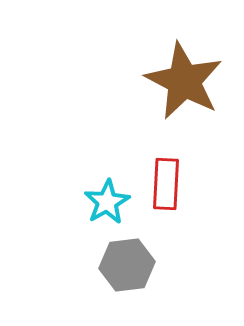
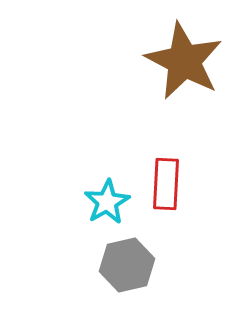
brown star: moved 20 px up
gray hexagon: rotated 6 degrees counterclockwise
